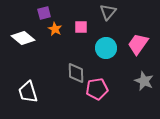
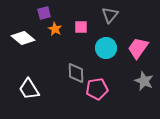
gray triangle: moved 2 px right, 3 px down
pink trapezoid: moved 4 px down
white trapezoid: moved 1 px right, 3 px up; rotated 15 degrees counterclockwise
